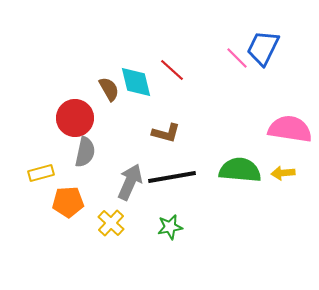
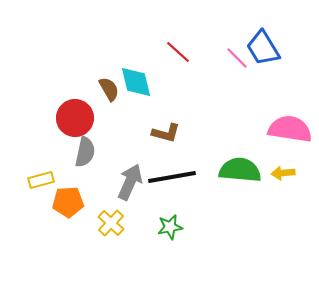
blue trapezoid: rotated 57 degrees counterclockwise
red line: moved 6 px right, 18 px up
yellow rectangle: moved 7 px down
